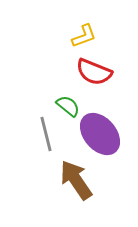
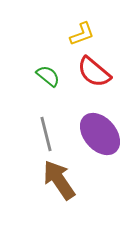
yellow L-shape: moved 2 px left, 2 px up
red semicircle: rotated 18 degrees clockwise
green semicircle: moved 20 px left, 30 px up
brown arrow: moved 17 px left
